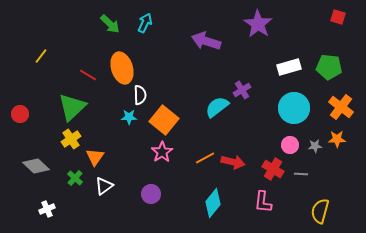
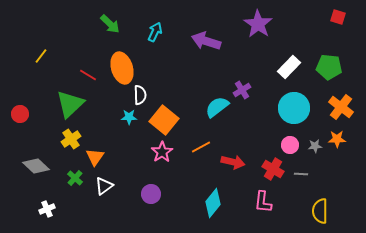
cyan arrow: moved 10 px right, 9 px down
white rectangle: rotated 30 degrees counterclockwise
green triangle: moved 2 px left, 3 px up
orange line: moved 4 px left, 11 px up
yellow semicircle: rotated 15 degrees counterclockwise
